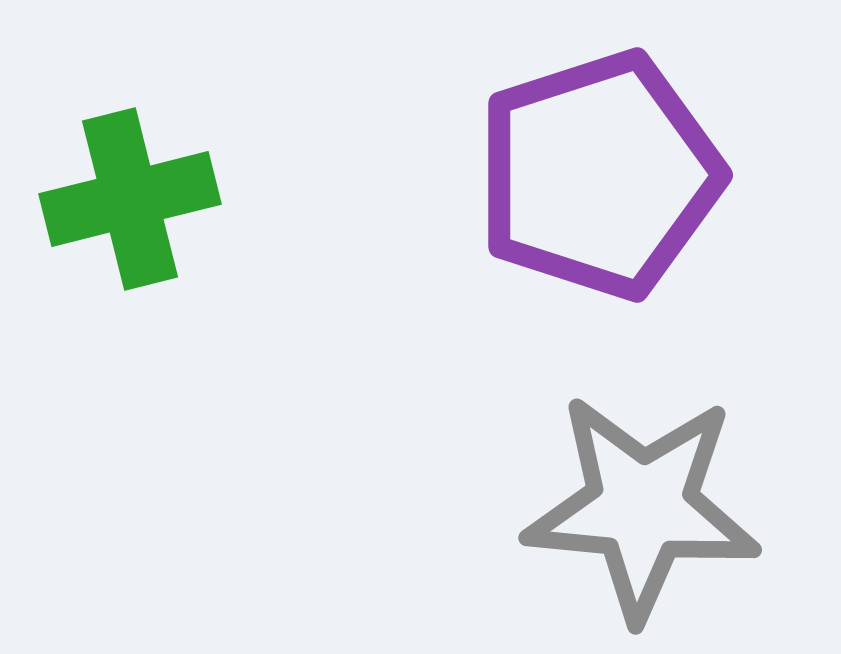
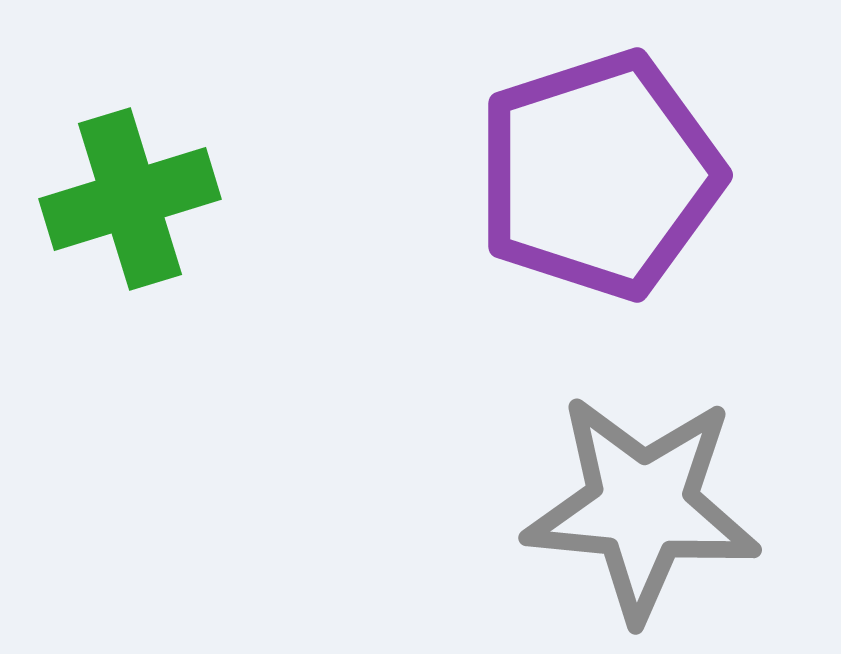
green cross: rotated 3 degrees counterclockwise
